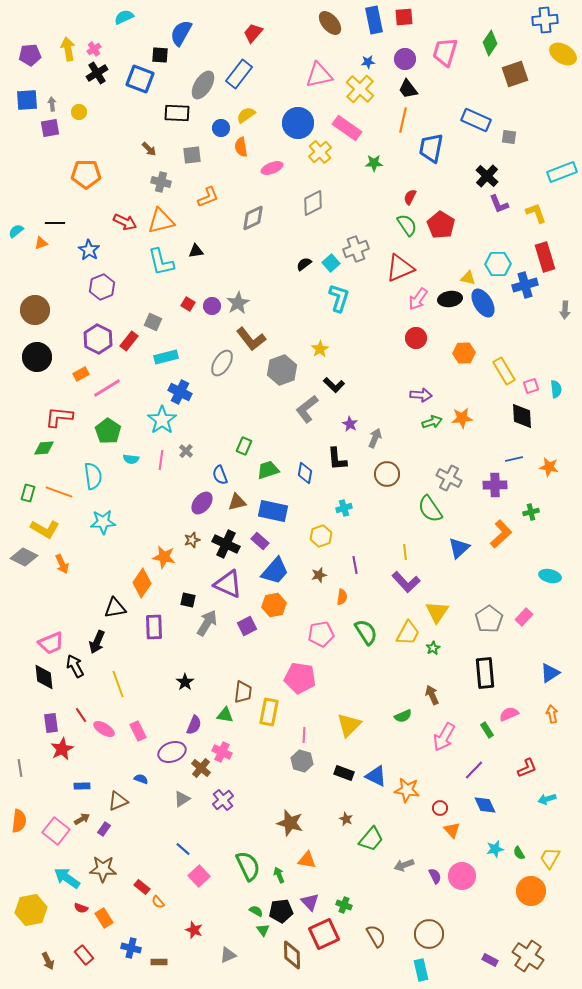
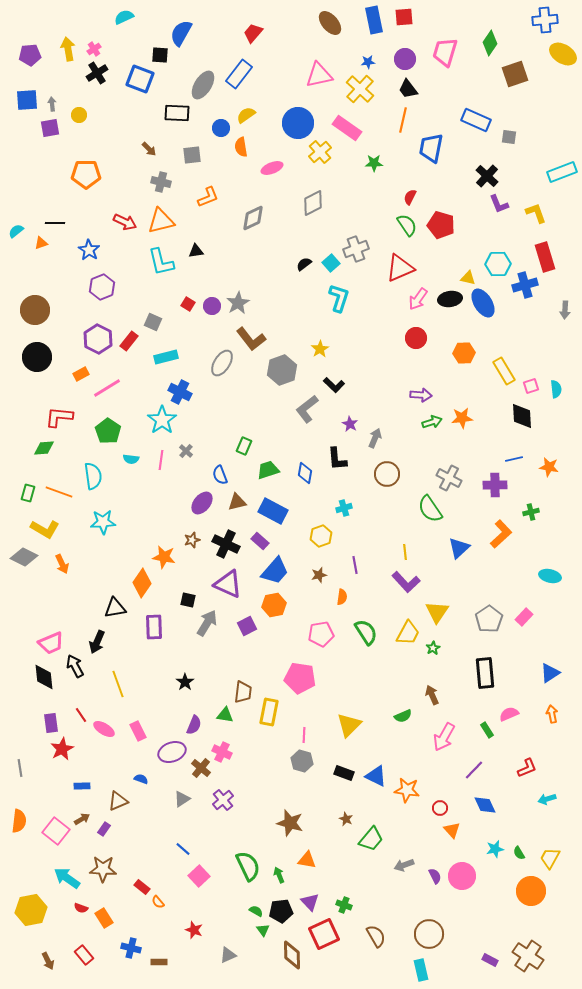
yellow circle at (79, 112): moved 3 px down
red pentagon at (441, 225): rotated 16 degrees counterclockwise
blue rectangle at (273, 511): rotated 16 degrees clockwise
